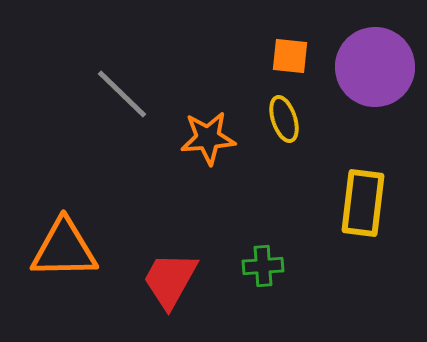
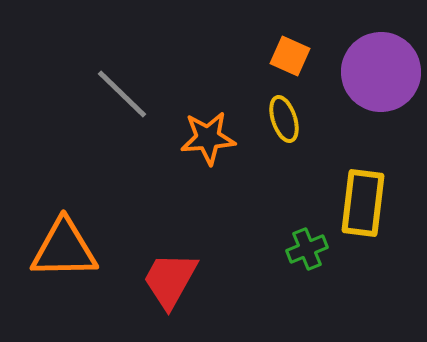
orange square: rotated 18 degrees clockwise
purple circle: moved 6 px right, 5 px down
green cross: moved 44 px right, 17 px up; rotated 18 degrees counterclockwise
